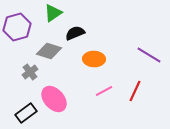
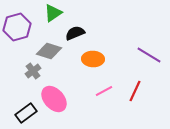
orange ellipse: moved 1 px left
gray cross: moved 3 px right, 1 px up
